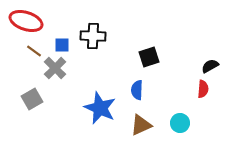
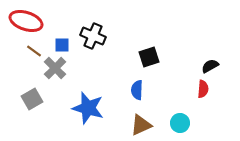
black cross: rotated 20 degrees clockwise
blue star: moved 12 px left; rotated 8 degrees counterclockwise
